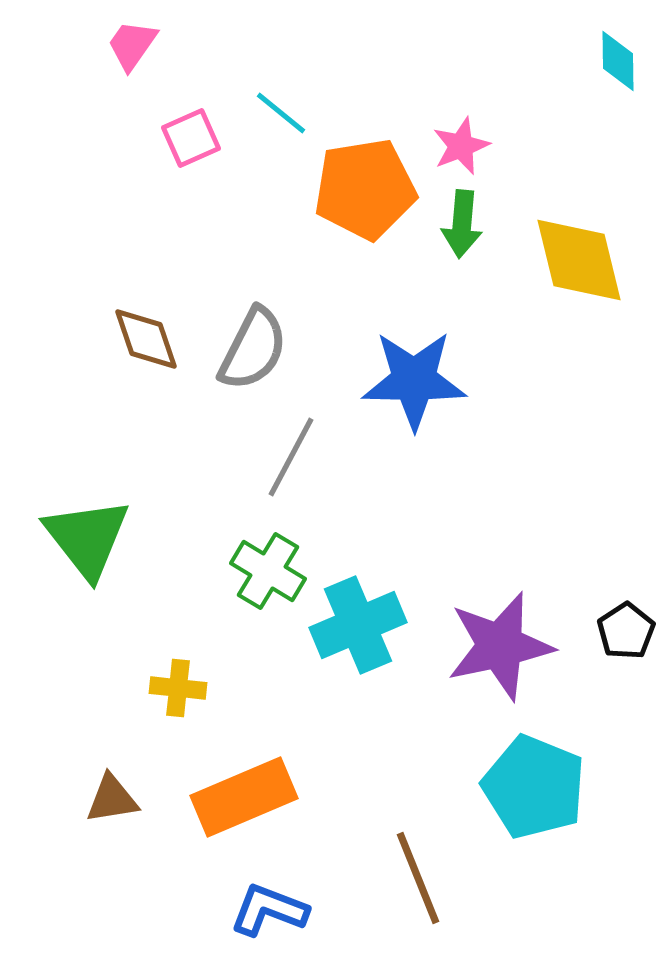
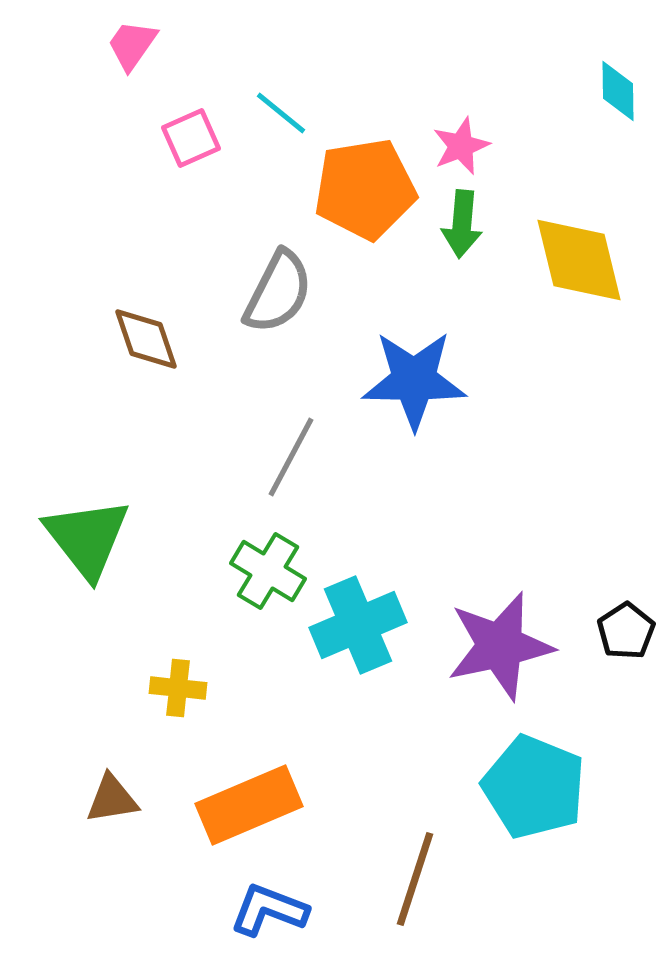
cyan diamond: moved 30 px down
gray semicircle: moved 25 px right, 57 px up
orange rectangle: moved 5 px right, 8 px down
brown line: moved 3 px left, 1 px down; rotated 40 degrees clockwise
